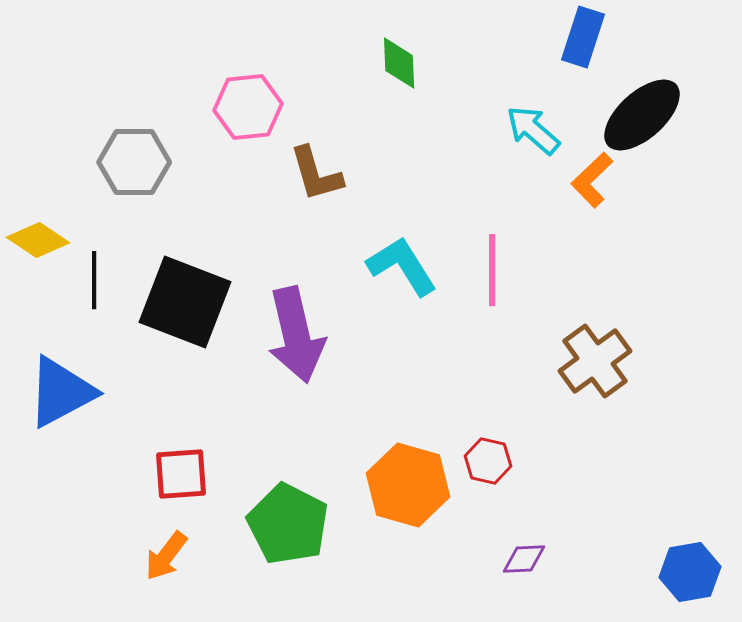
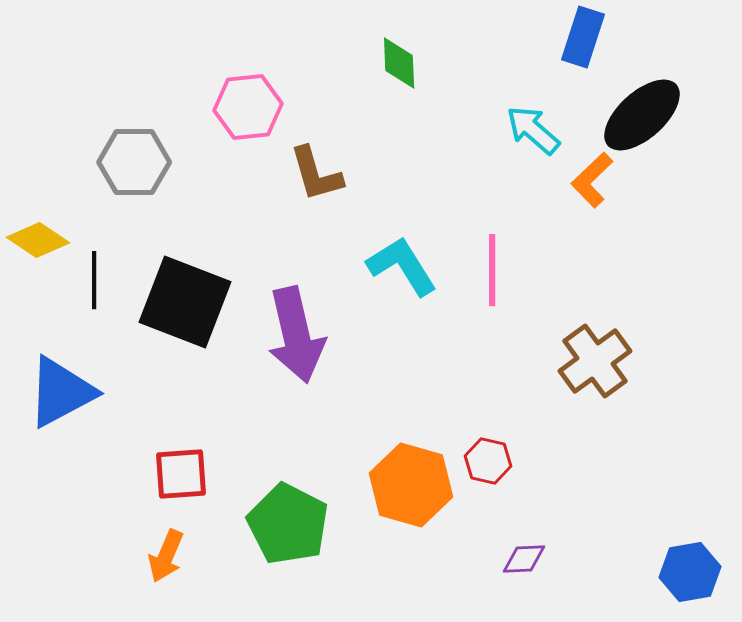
orange hexagon: moved 3 px right
orange arrow: rotated 14 degrees counterclockwise
